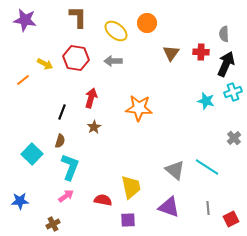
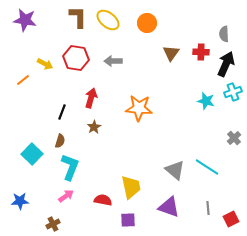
yellow ellipse: moved 8 px left, 11 px up
